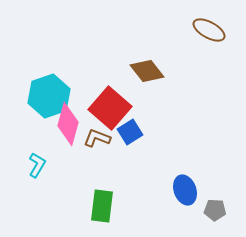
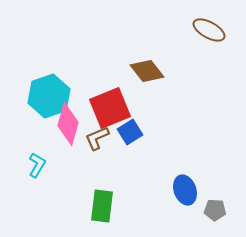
red square: rotated 27 degrees clockwise
brown L-shape: rotated 44 degrees counterclockwise
